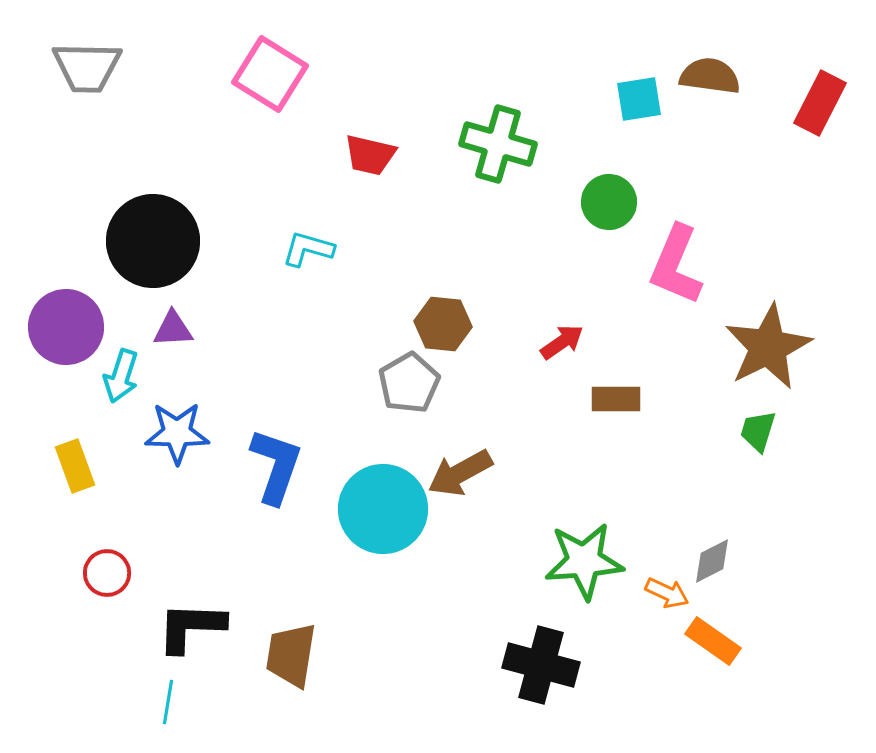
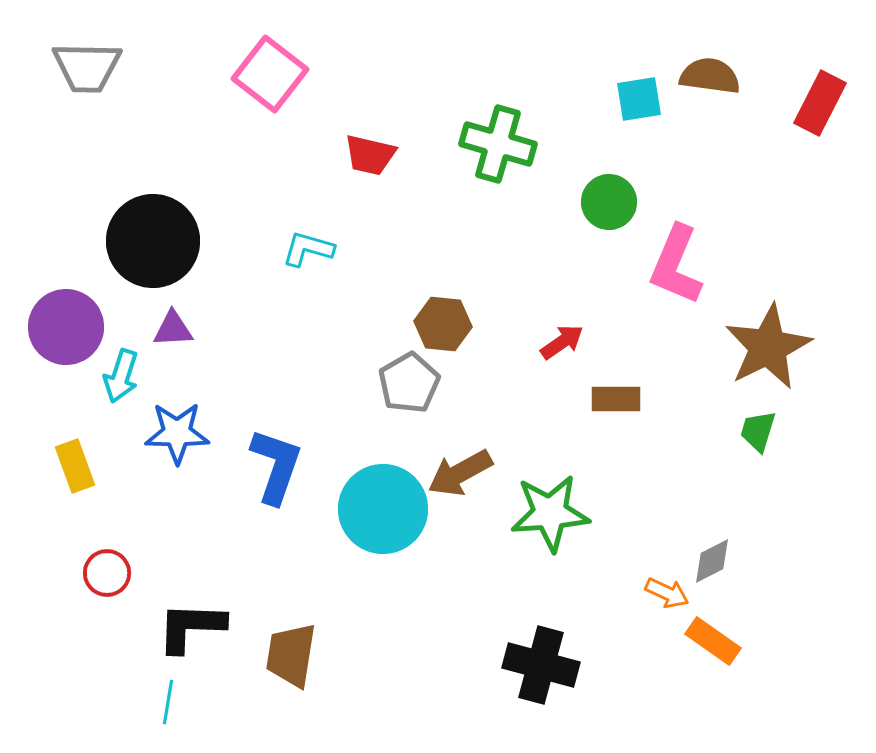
pink square: rotated 6 degrees clockwise
green star: moved 34 px left, 48 px up
